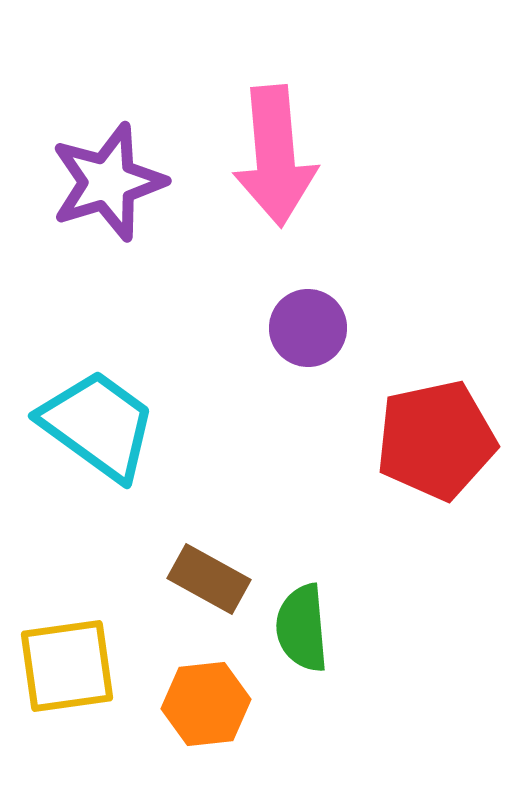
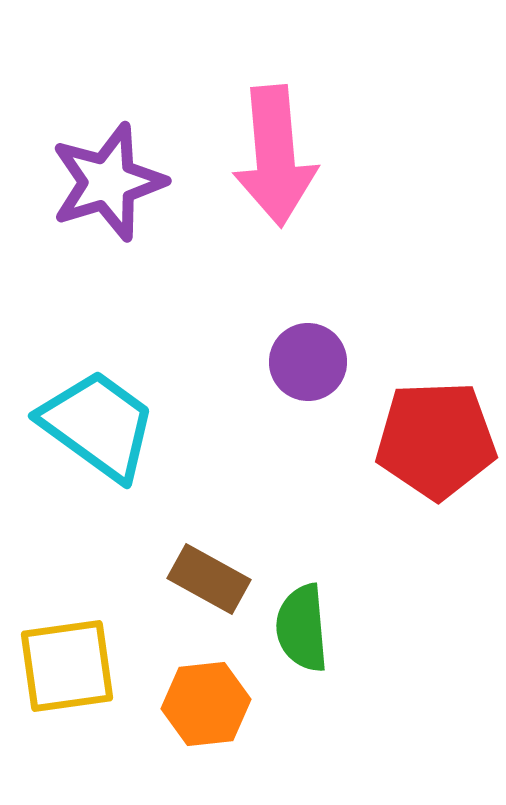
purple circle: moved 34 px down
red pentagon: rotated 10 degrees clockwise
